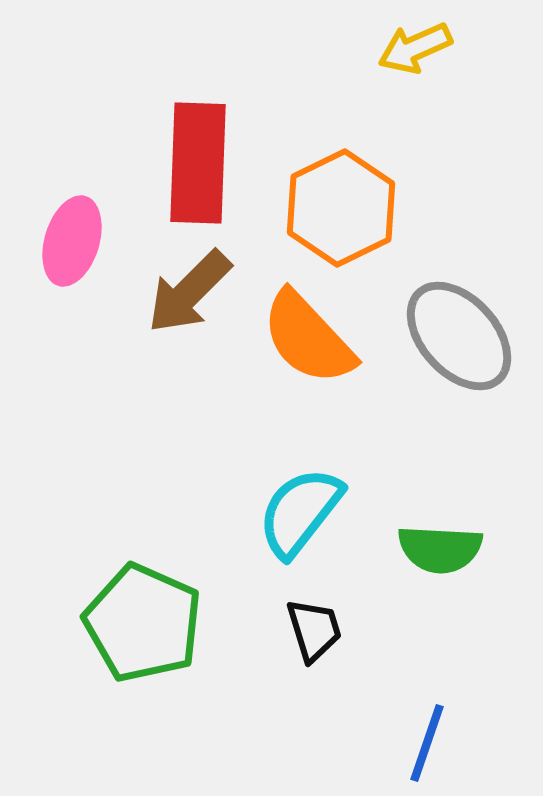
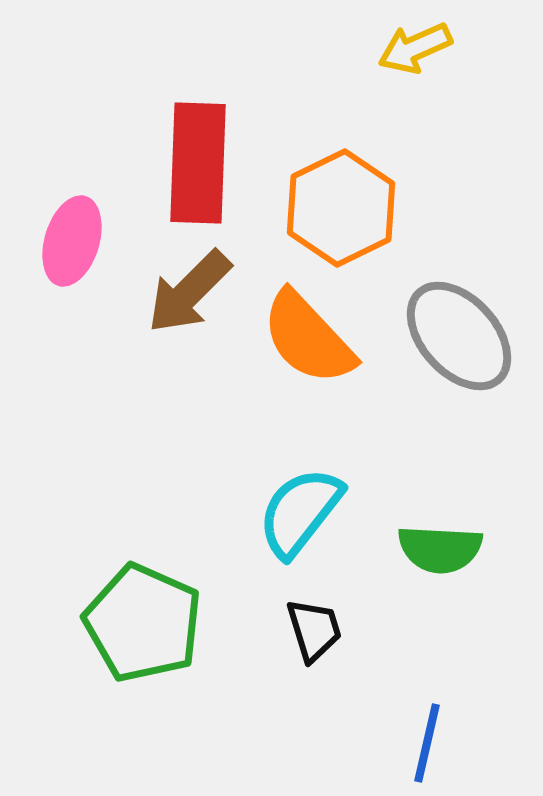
blue line: rotated 6 degrees counterclockwise
